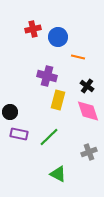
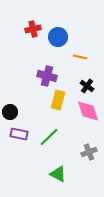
orange line: moved 2 px right
